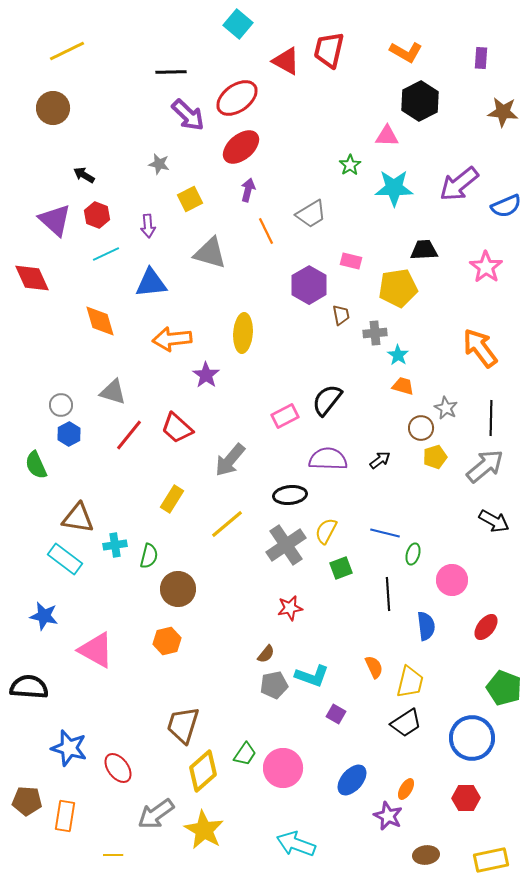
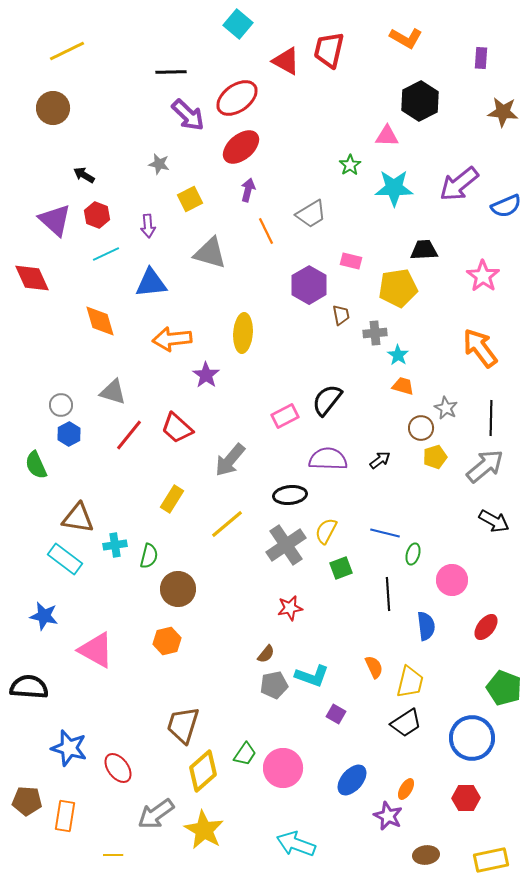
orange L-shape at (406, 52): moved 14 px up
pink star at (486, 267): moved 3 px left, 9 px down
